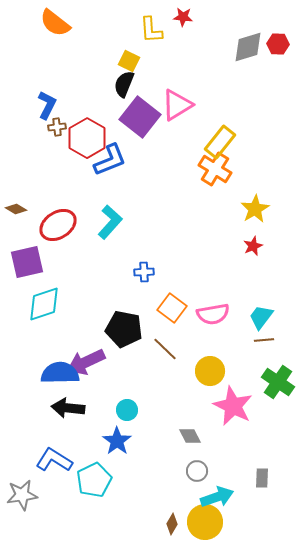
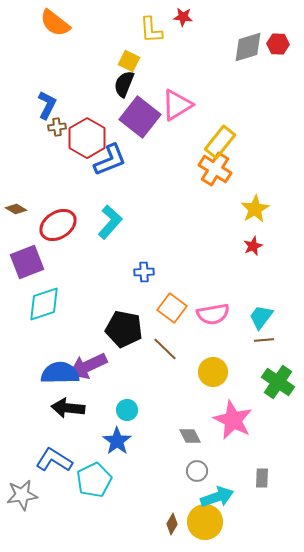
purple square at (27, 262): rotated 8 degrees counterclockwise
purple arrow at (86, 362): moved 2 px right, 4 px down
yellow circle at (210, 371): moved 3 px right, 1 px down
pink star at (233, 406): moved 14 px down
